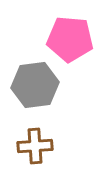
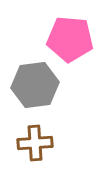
brown cross: moved 3 px up
